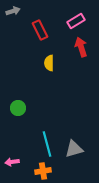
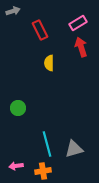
pink rectangle: moved 2 px right, 2 px down
pink arrow: moved 4 px right, 4 px down
